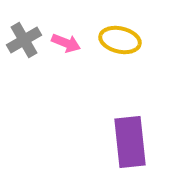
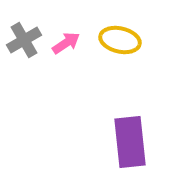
pink arrow: rotated 56 degrees counterclockwise
